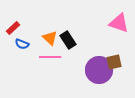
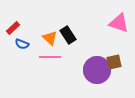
black rectangle: moved 5 px up
purple circle: moved 2 px left
